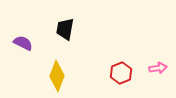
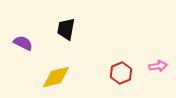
black trapezoid: moved 1 px right
pink arrow: moved 2 px up
yellow diamond: moved 1 px left, 1 px down; rotated 56 degrees clockwise
